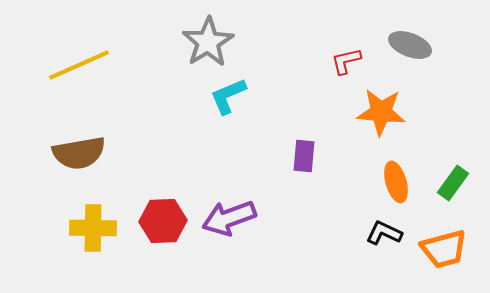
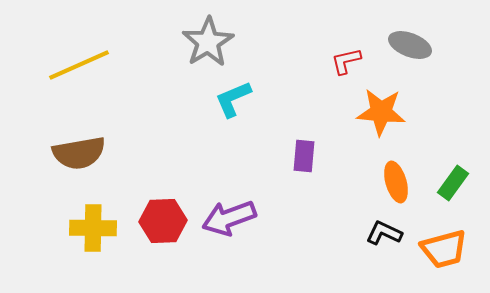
cyan L-shape: moved 5 px right, 3 px down
